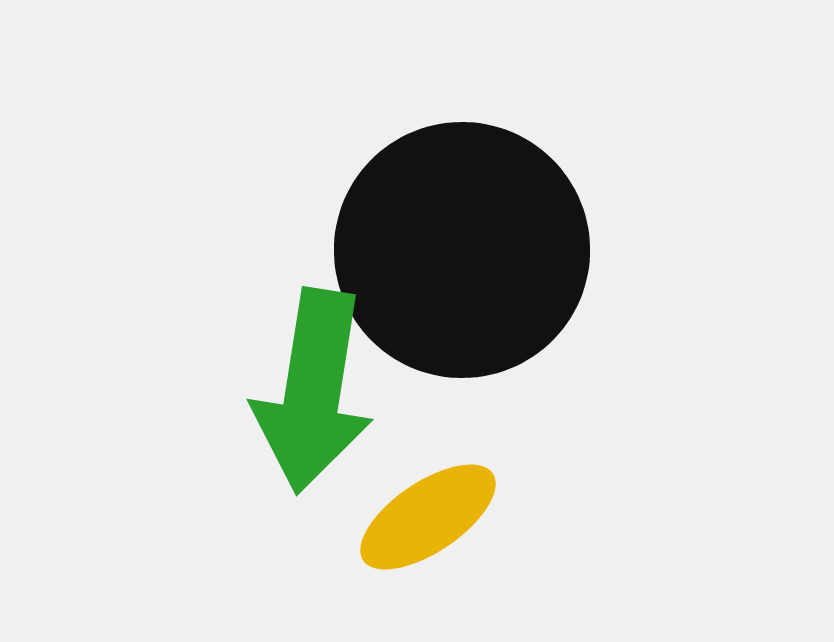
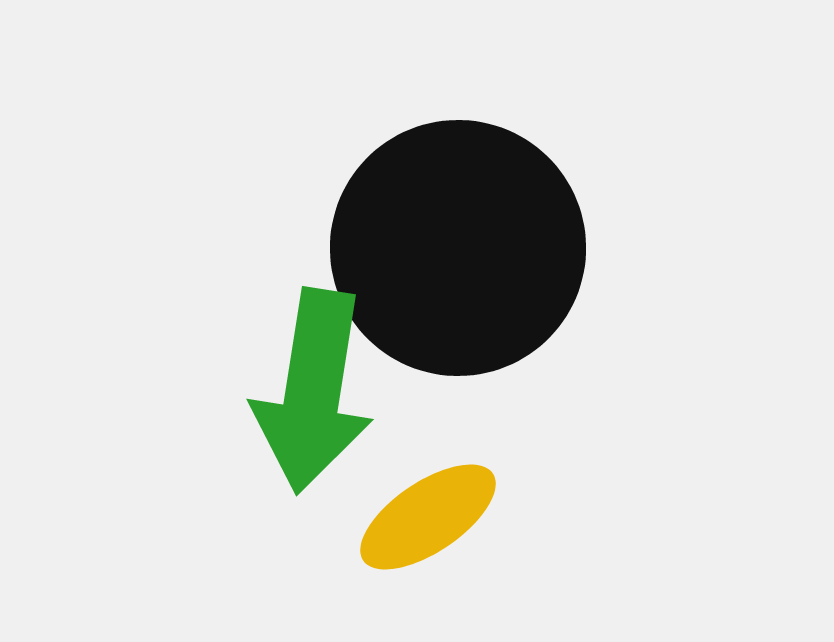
black circle: moved 4 px left, 2 px up
